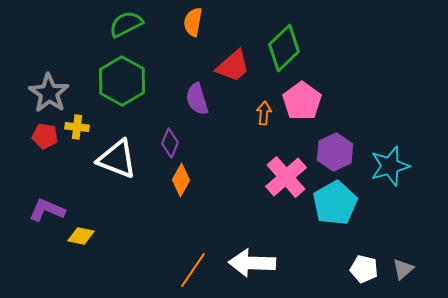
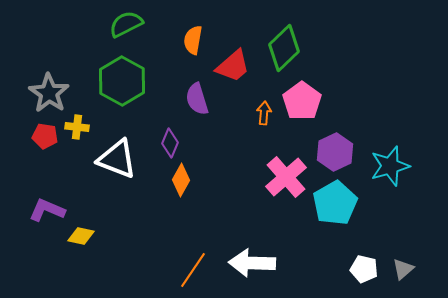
orange semicircle: moved 18 px down
